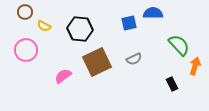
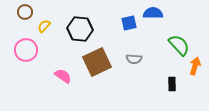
yellow semicircle: rotated 104 degrees clockwise
gray semicircle: rotated 28 degrees clockwise
pink semicircle: rotated 72 degrees clockwise
black rectangle: rotated 24 degrees clockwise
